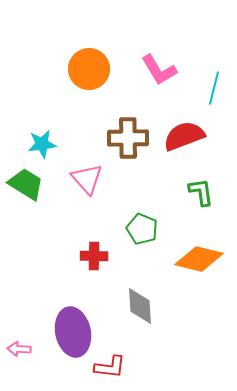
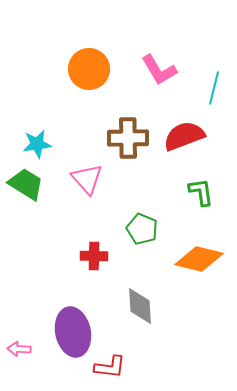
cyan star: moved 5 px left
